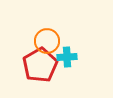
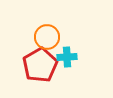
orange circle: moved 4 px up
